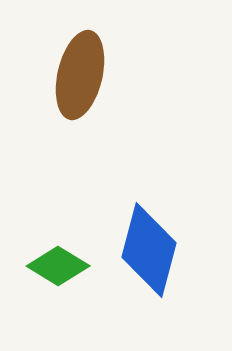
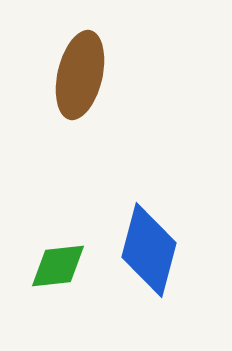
green diamond: rotated 38 degrees counterclockwise
